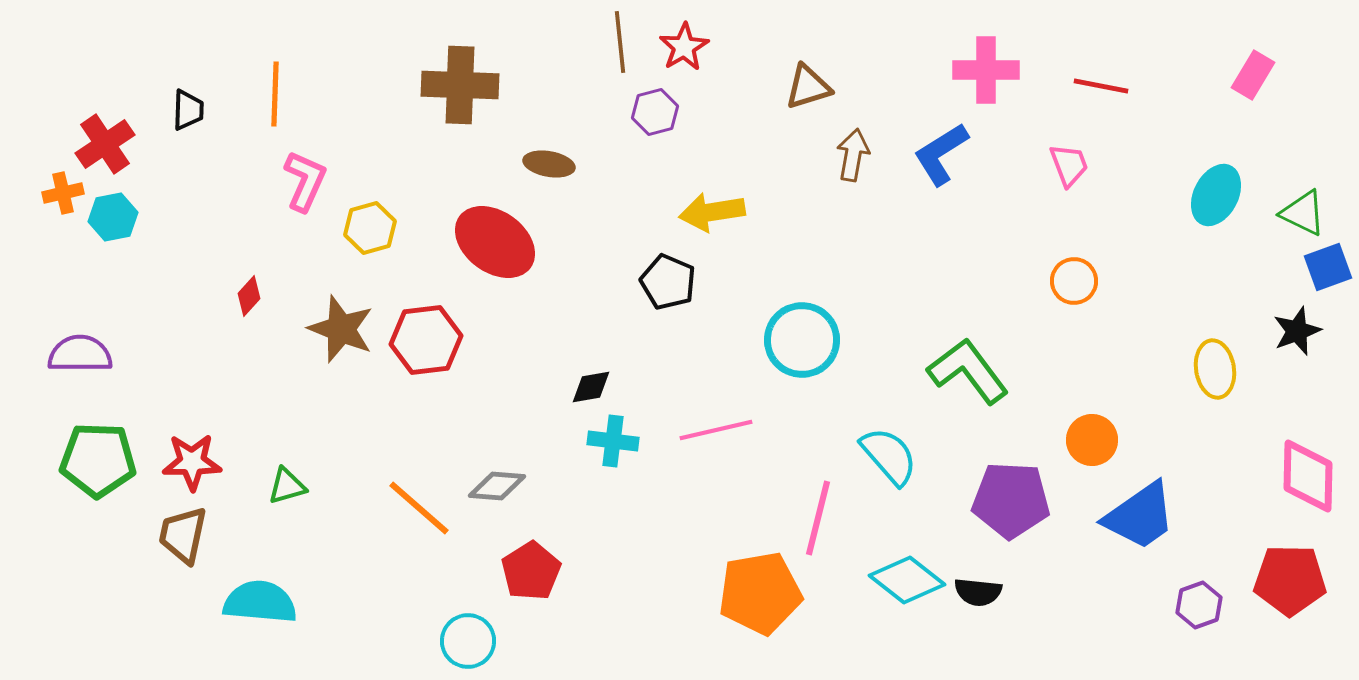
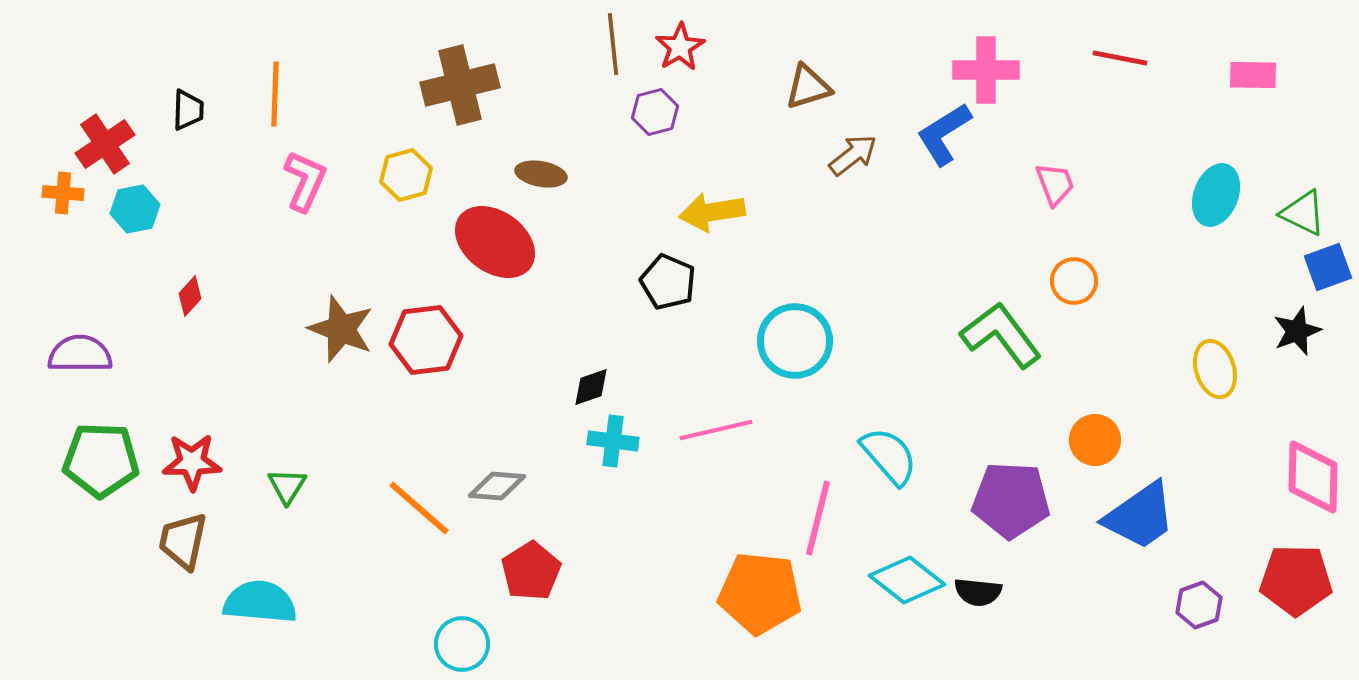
brown line at (620, 42): moved 7 px left, 2 px down
red star at (684, 47): moved 4 px left
pink rectangle at (1253, 75): rotated 60 degrees clockwise
brown cross at (460, 85): rotated 16 degrees counterclockwise
red line at (1101, 86): moved 19 px right, 28 px up
blue L-shape at (941, 154): moved 3 px right, 20 px up
brown arrow at (853, 155): rotated 42 degrees clockwise
brown ellipse at (549, 164): moved 8 px left, 10 px down
pink trapezoid at (1069, 165): moved 14 px left, 19 px down
orange cross at (63, 193): rotated 18 degrees clockwise
cyan ellipse at (1216, 195): rotated 6 degrees counterclockwise
cyan hexagon at (113, 217): moved 22 px right, 8 px up
yellow hexagon at (370, 228): moved 36 px right, 53 px up
red diamond at (249, 296): moved 59 px left
cyan circle at (802, 340): moved 7 px left, 1 px down
yellow ellipse at (1215, 369): rotated 8 degrees counterclockwise
green L-shape at (968, 371): moved 33 px right, 36 px up
black diamond at (591, 387): rotated 9 degrees counterclockwise
orange circle at (1092, 440): moved 3 px right
green pentagon at (98, 460): moved 3 px right
pink diamond at (1308, 476): moved 5 px right, 1 px down
green triangle at (287, 486): rotated 42 degrees counterclockwise
brown trapezoid at (183, 535): moved 6 px down
red pentagon at (1290, 580): moved 6 px right
orange pentagon at (760, 593): rotated 16 degrees clockwise
cyan circle at (468, 641): moved 6 px left, 3 px down
